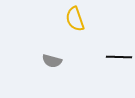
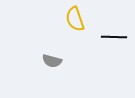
black line: moved 5 px left, 20 px up
